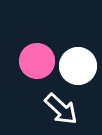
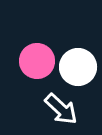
white circle: moved 1 px down
